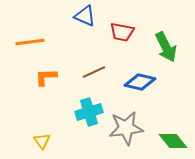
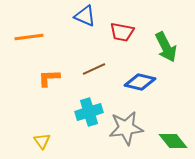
orange line: moved 1 px left, 5 px up
brown line: moved 3 px up
orange L-shape: moved 3 px right, 1 px down
